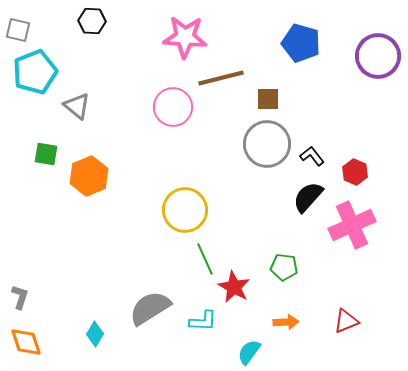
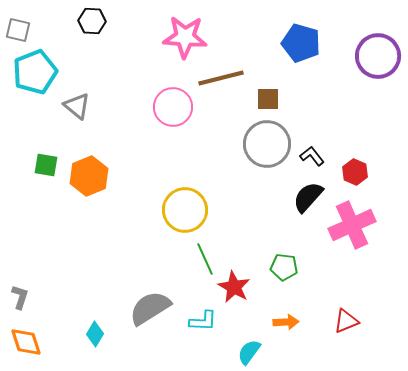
green square: moved 11 px down
